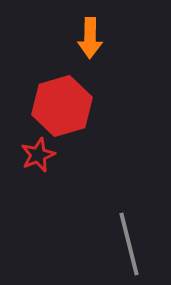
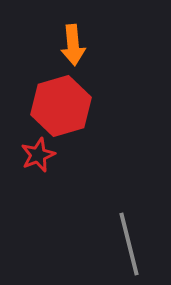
orange arrow: moved 17 px left, 7 px down; rotated 6 degrees counterclockwise
red hexagon: moved 1 px left
